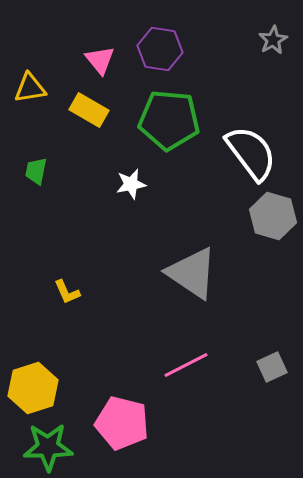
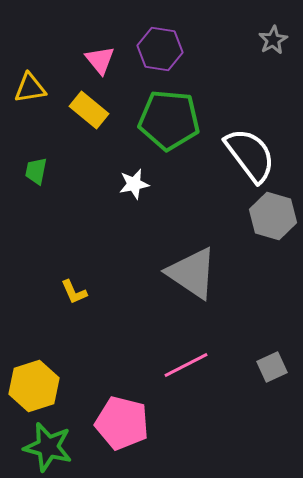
yellow rectangle: rotated 9 degrees clockwise
white semicircle: moved 1 px left, 2 px down
white star: moved 3 px right
yellow L-shape: moved 7 px right
yellow hexagon: moved 1 px right, 2 px up
green star: rotated 15 degrees clockwise
